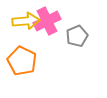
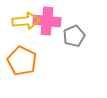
pink cross: rotated 32 degrees clockwise
gray pentagon: moved 3 px left
